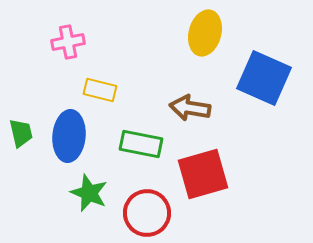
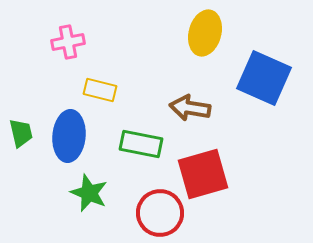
red circle: moved 13 px right
